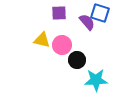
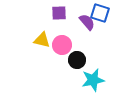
cyan star: moved 3 px left; rotated 10 degrees counterclockwise
